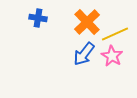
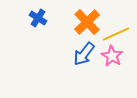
blue cross: rotated 24 degrees clockwise
yellow line: moved 1 px right
